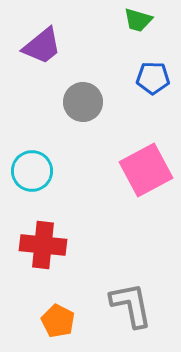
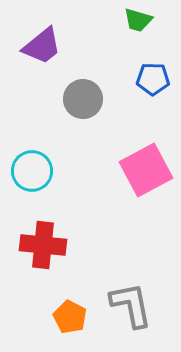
blue pentagon: moved 1 px down
gray circle: moved 3 px up
orange pentagon: moved 12 px right, 4 px up
